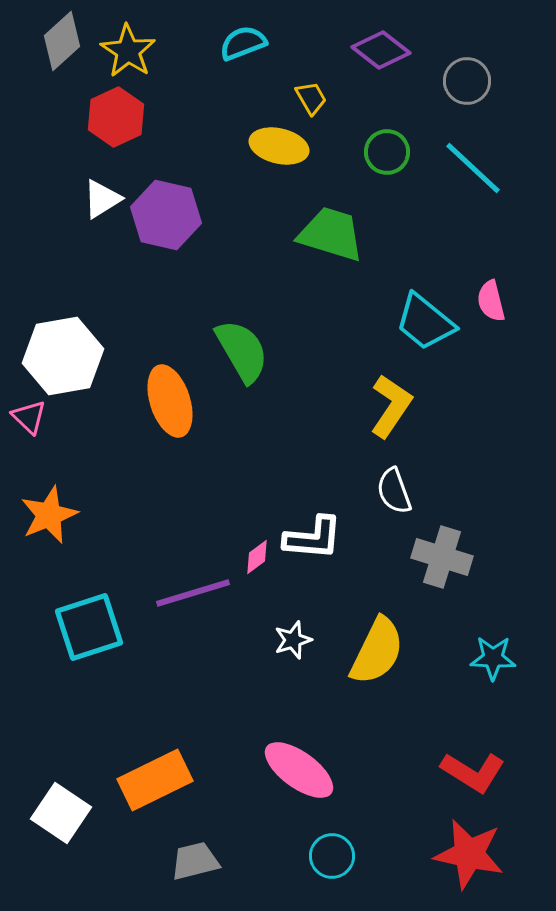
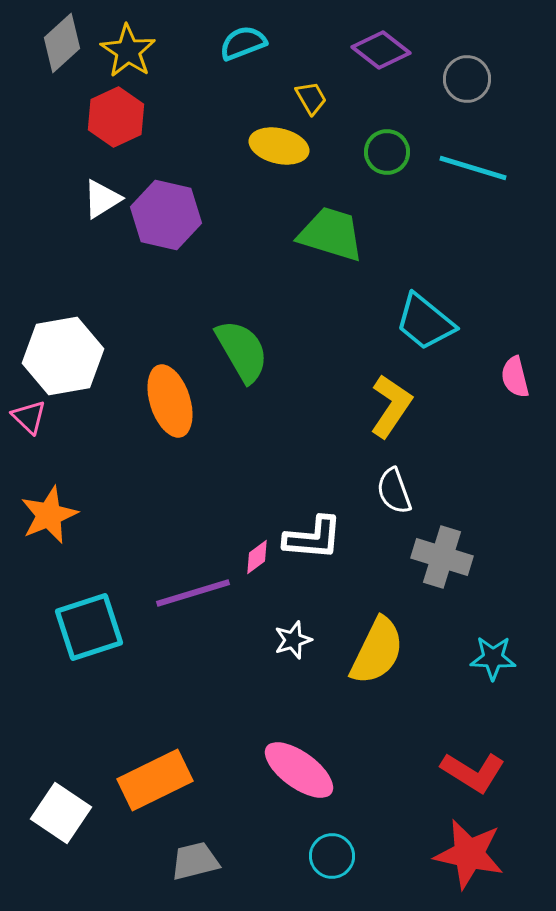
gray diamond: moved 2 px down
gray circle: moved 2 px up
cyan line: rotated 26 degrees counterclockwise
pink semicircle: moved 24 px right, 76 px down
